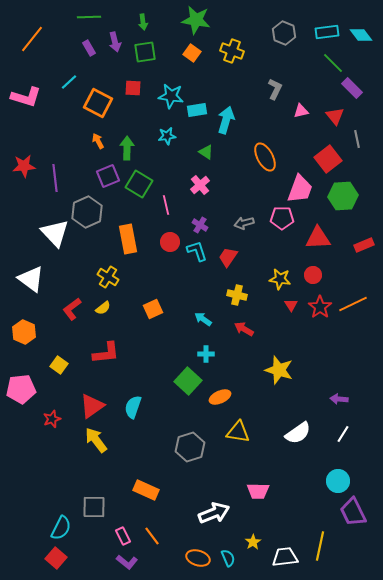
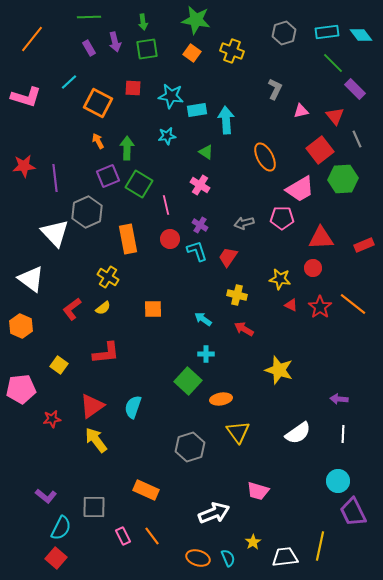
gray hexagon at (284, 33): rotated 20 degrees clockwise
green square at (145, 52): moved 2 px right, 3 px up
purple rectangle at (352, 88): moved 3 px right, 1 px down
cyan arrow at (226, 120): rotated 20 degrees counterclockwise
gray line at (357, 139): rotated 12 degrees counterclockwise
red square at (328, 159): moved 8 px left, 9 px up
pink cross at (200, 185): rotated 18 degrees counterclockwise
pink trapezoid at (300, 189): rotated 40 degrees clockwise
green hexagon at (343, 196): moved 17 px up
red triangle at (318, 238): moved 3 px right
red circle at (170, 242): moved 3 px up
red circle at (313, 275): moved 7 px up
orange line at (353, 304): rotated 64 degrees clockwise
red triangle at (291, 305): rotated 32 degrees counterclockwise
orange square at (153, 309): rotated 24 degrees clockwise
orange hexagon at (24, 332): moved 3 px left, 6 px up
orange ellipse at (220, 397): moved 1 px right, 2 px down; rotated 15 degrees clockwise
red star at (52, 419): rotated 12 degrees clockwise
yellow triangle at (238, 432): rotated 45 degrees clockwise
white line at (343, 434): rotated 30 degrees counterclockwise
pink trapezoid at (258, 491): rotated 15 degrees clockwise
purple L-shape at (127, 562): moved 81 px left, 66 px up
